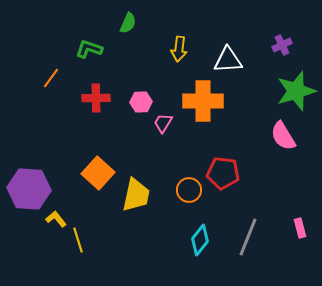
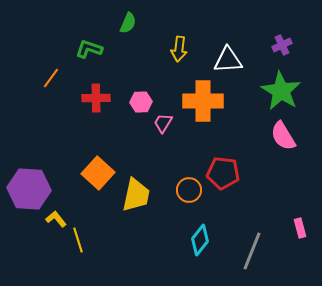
green star: moved 15 px left; rotated 24 degrees counterclockwise
gray line: moved 4 px right, 14 px down
